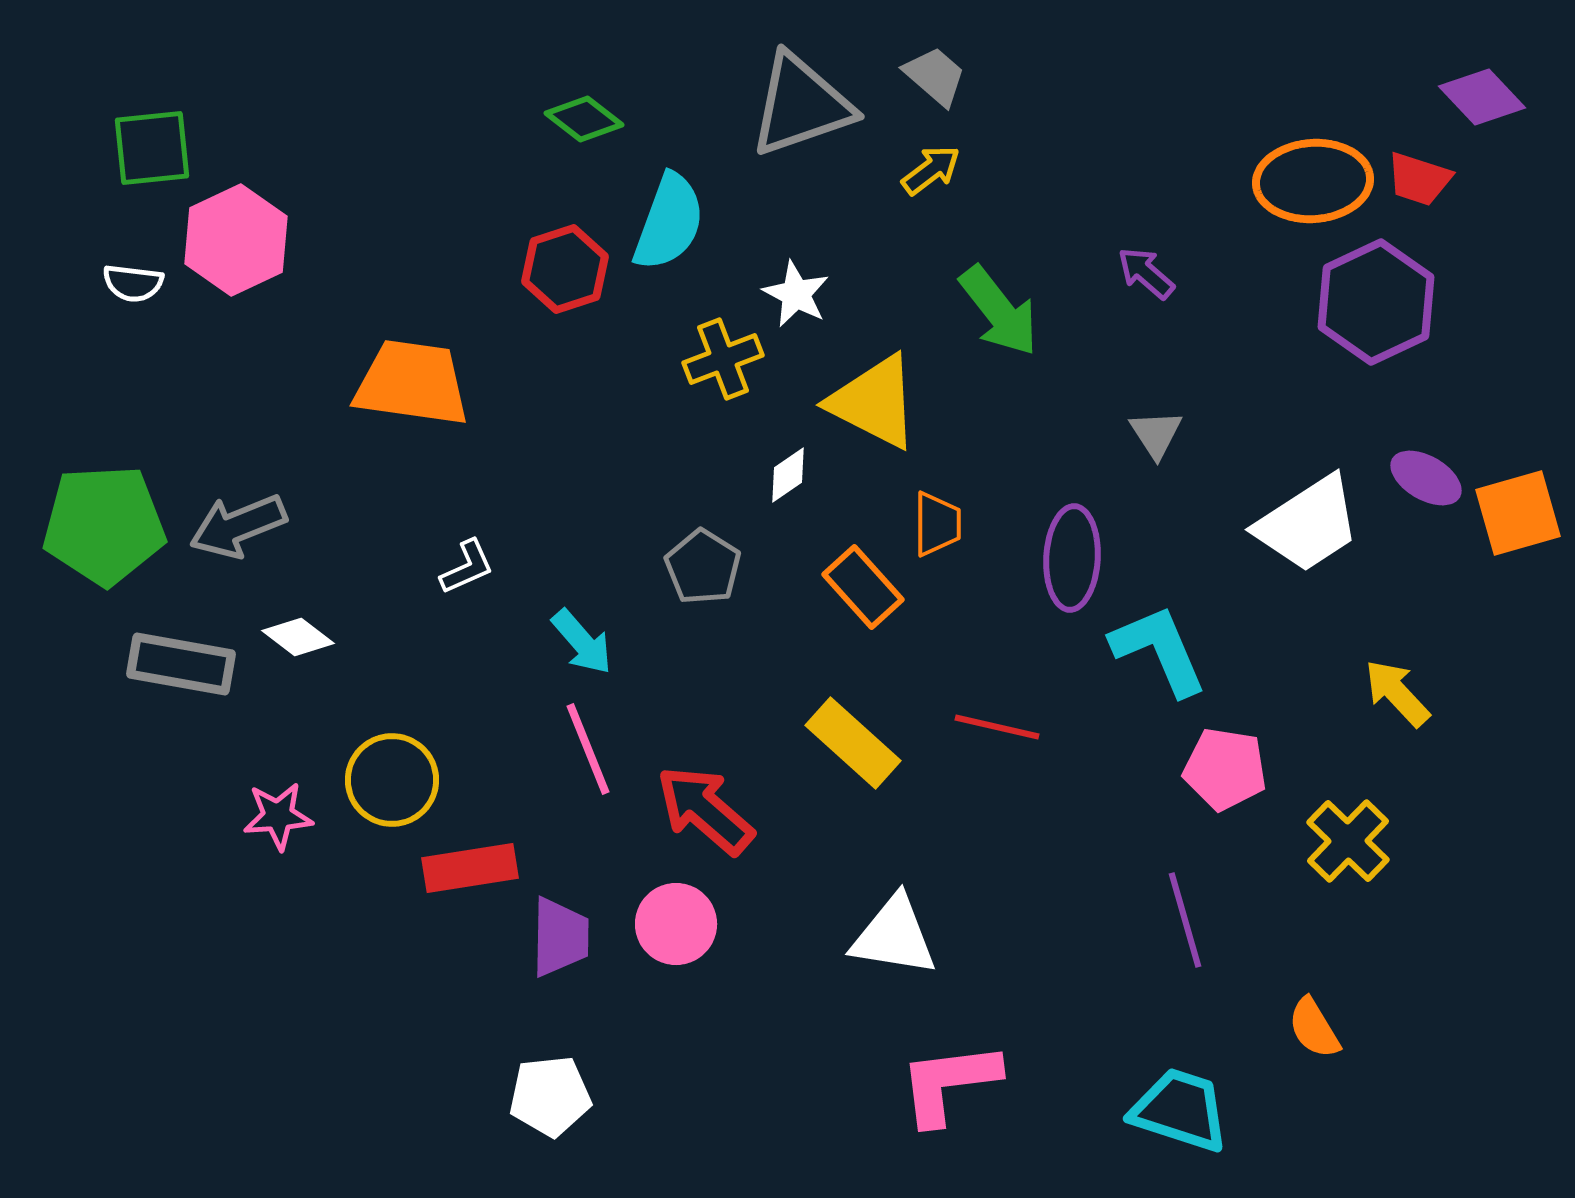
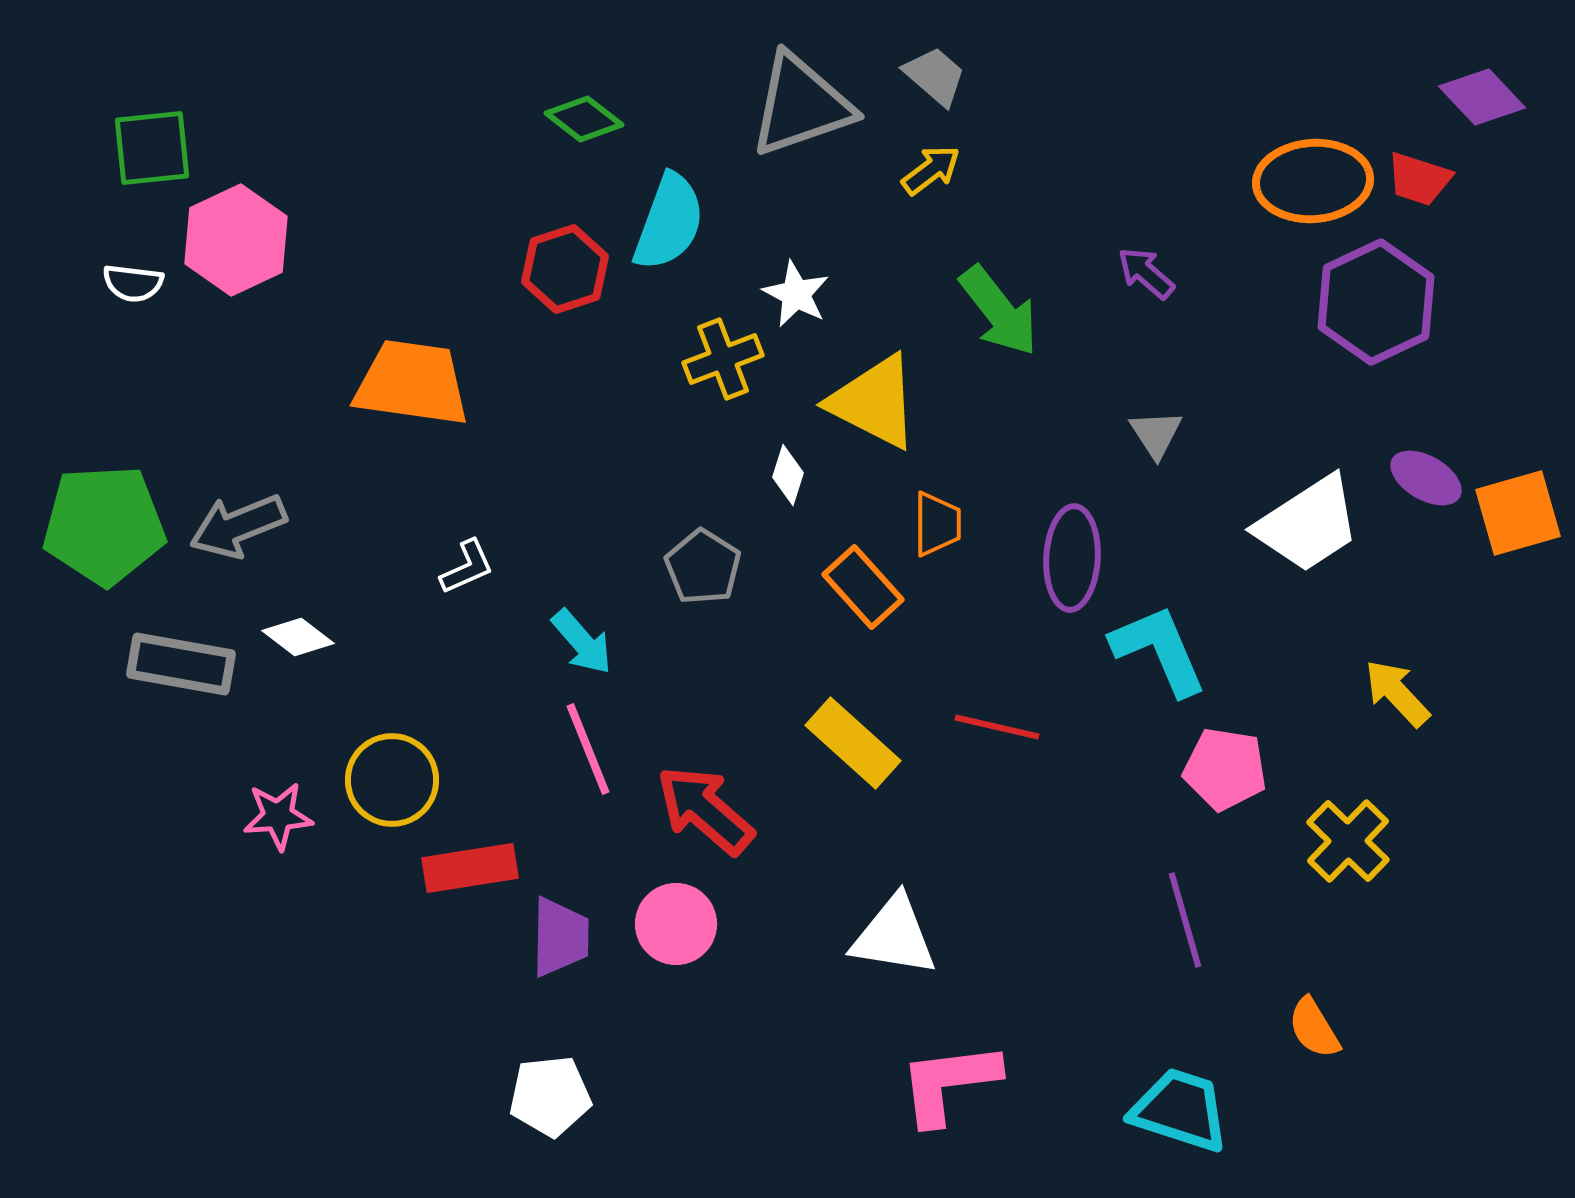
white diamond at (788, 475): rotated 38 degrees counterclockwise
